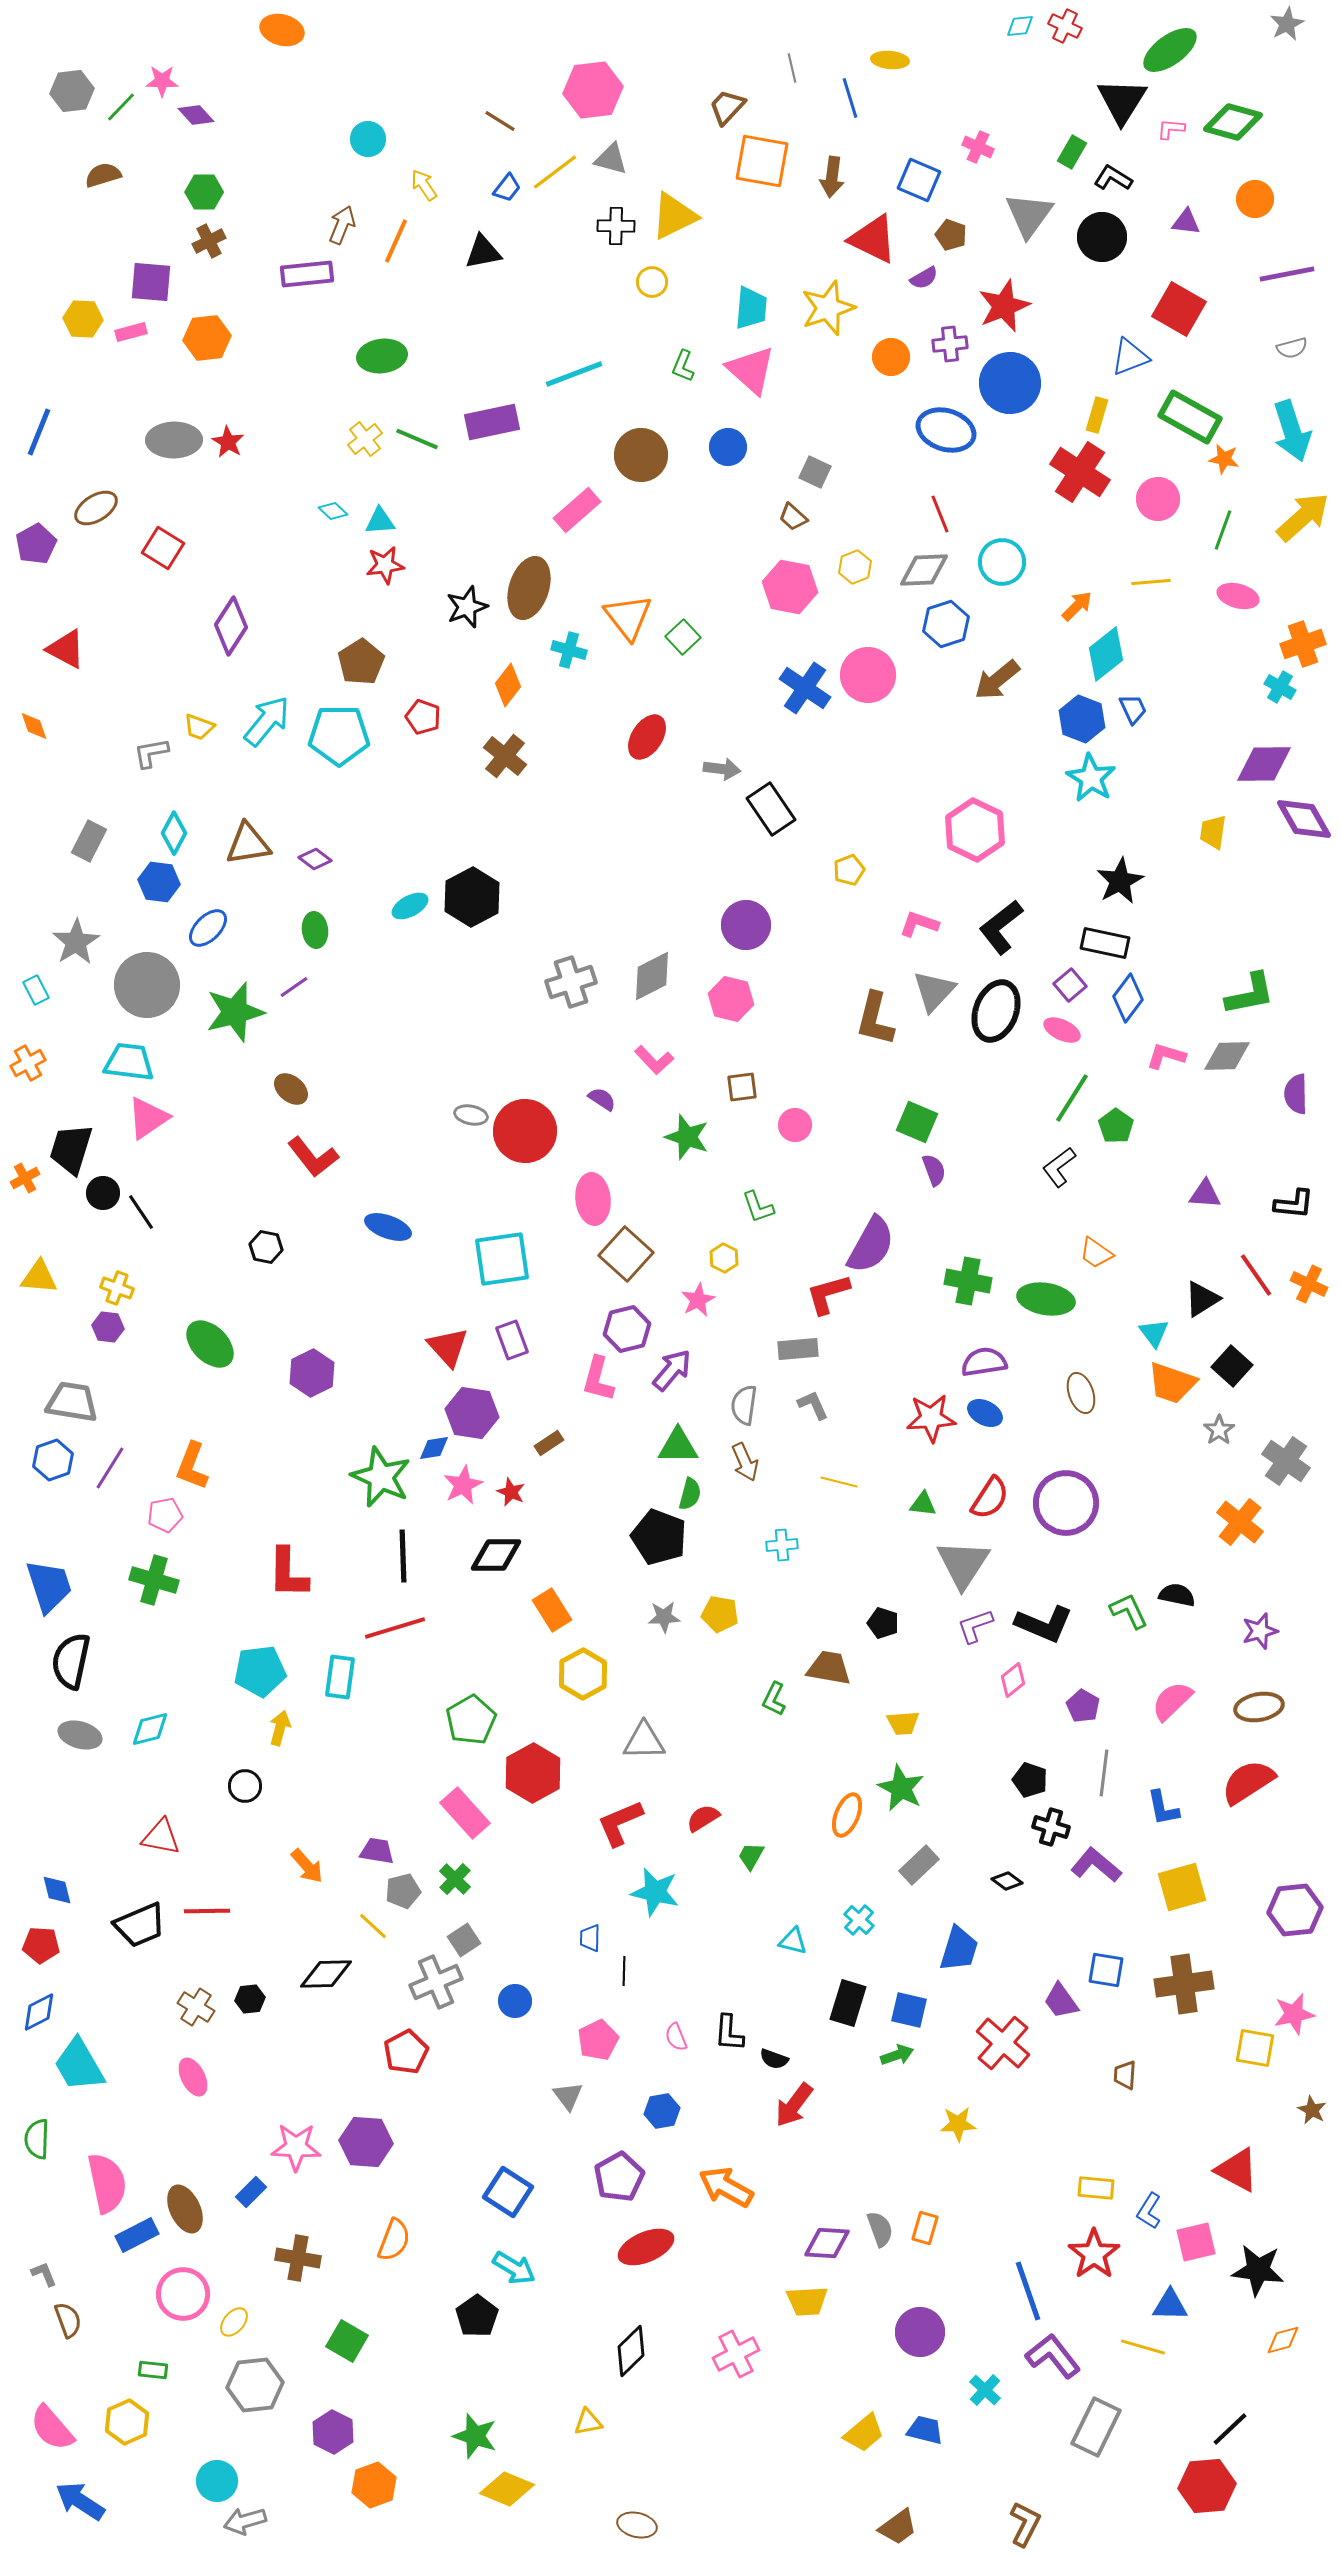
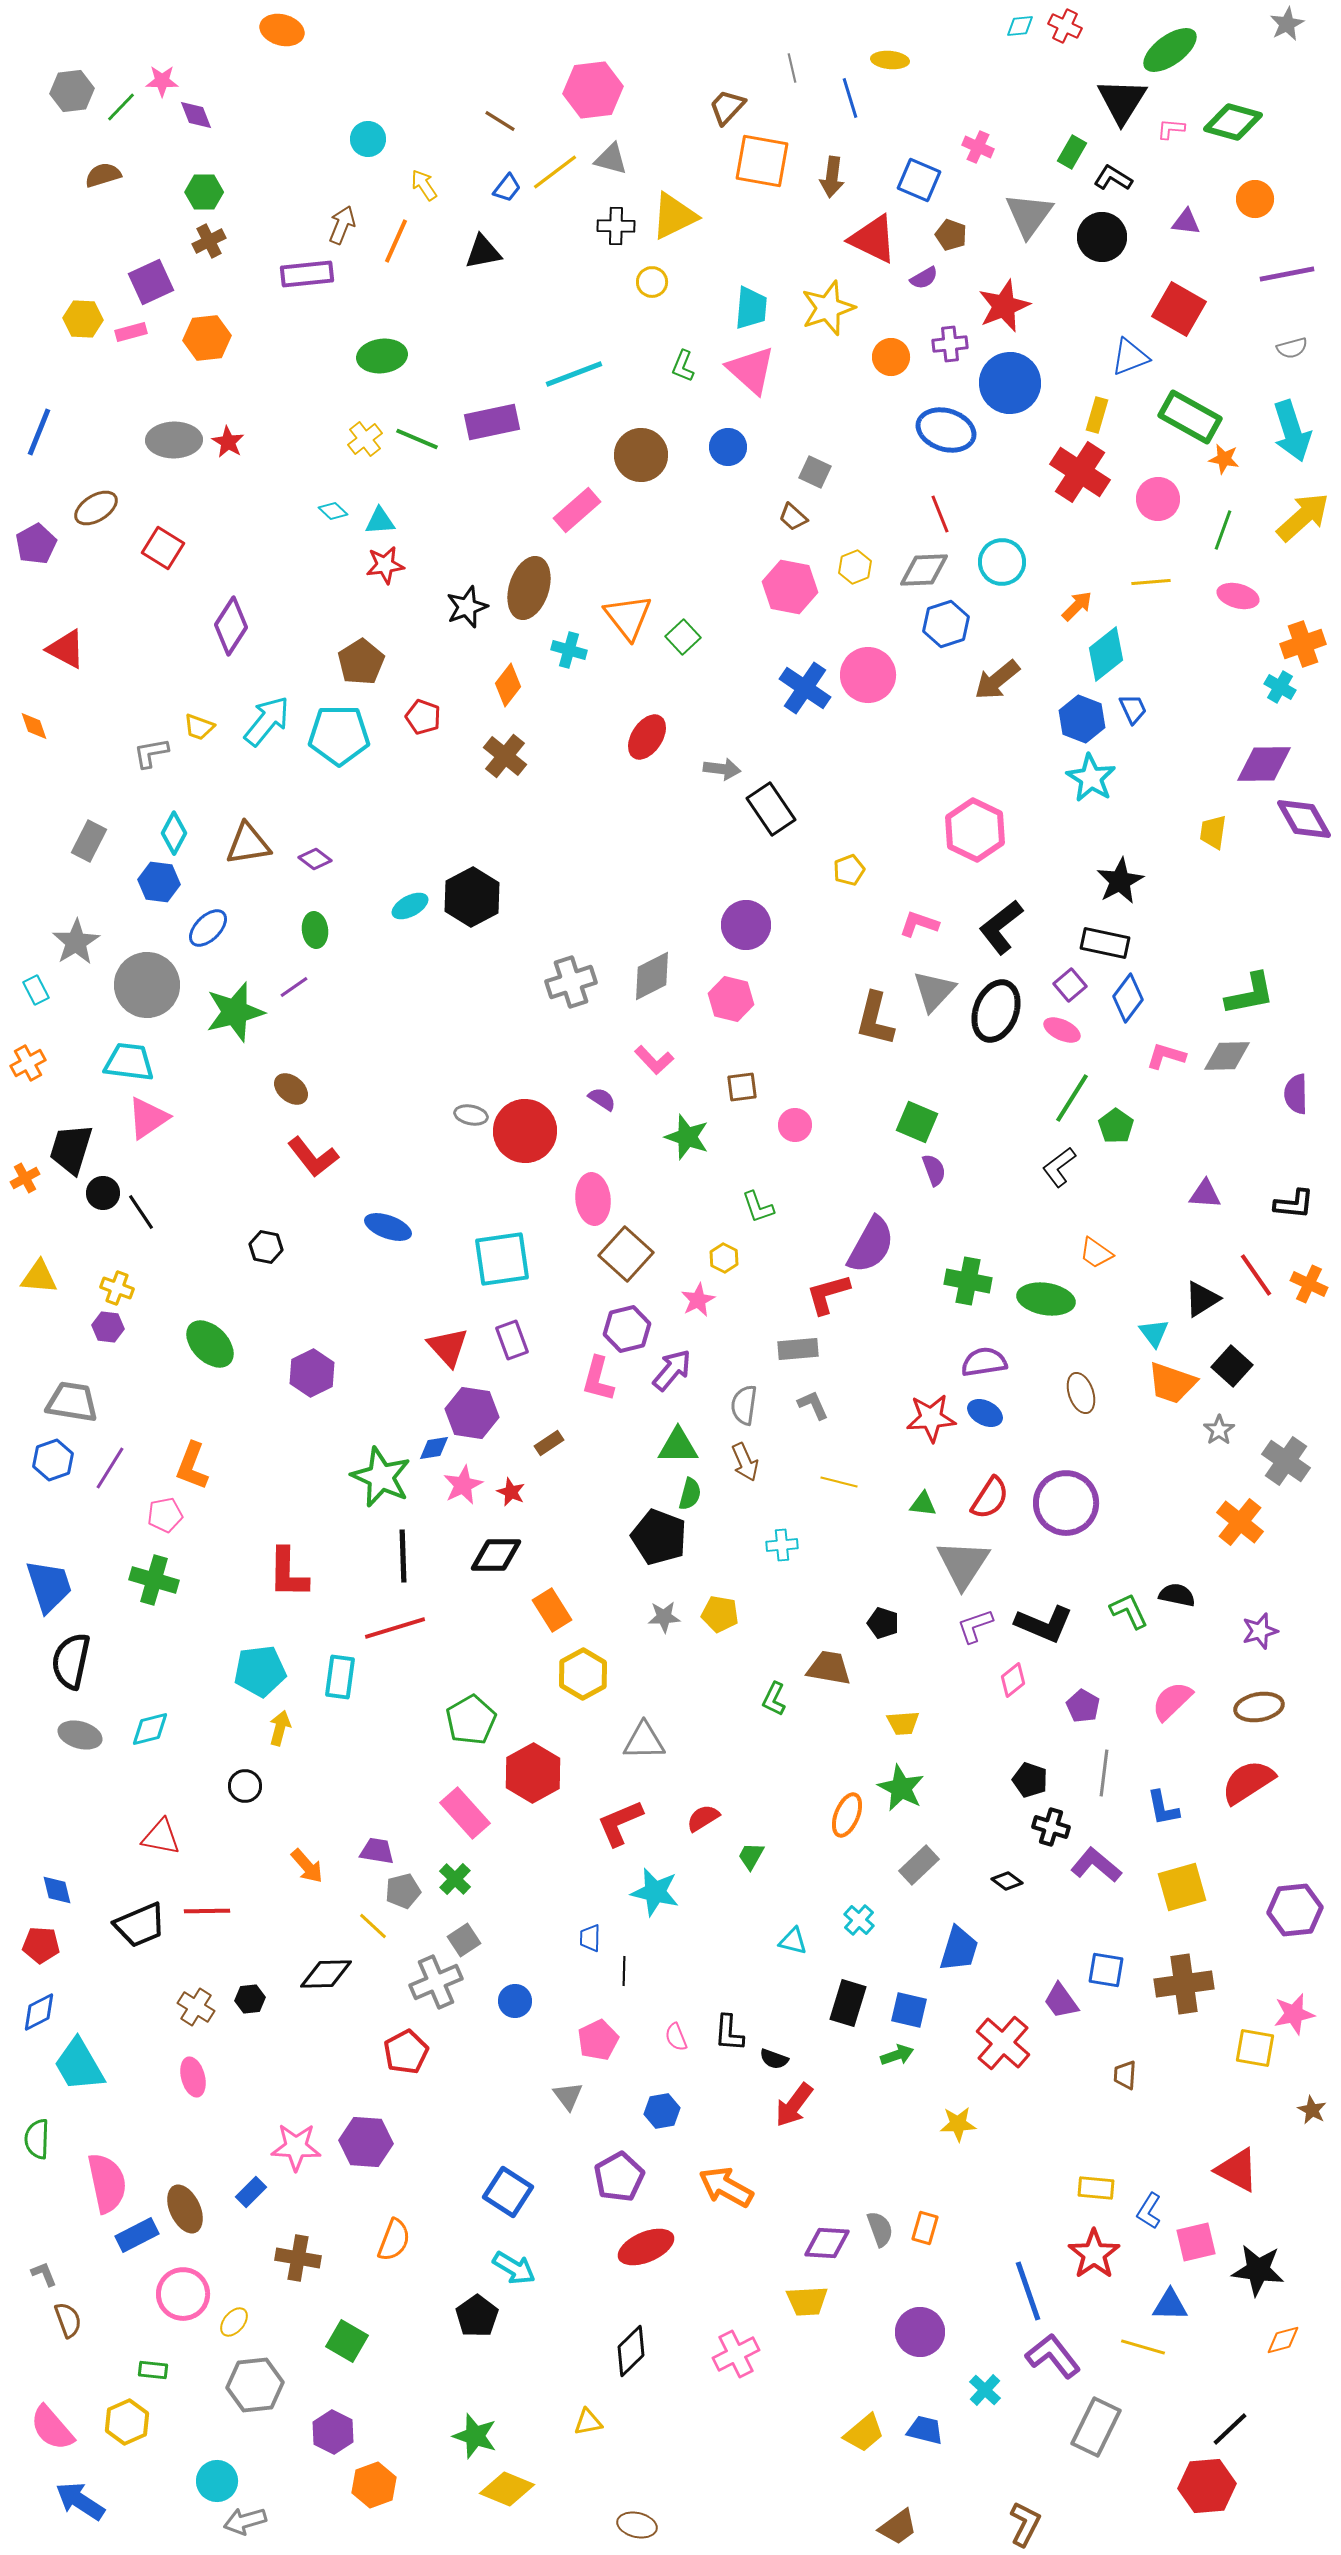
purple diamond at (196, 115): rotated 21 degrees clockwise
purple square at (151, 282): rotated 30 degrees counterclockwise
pink ellipse at (193, 2077): rotated 12 degrees clockwise
